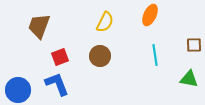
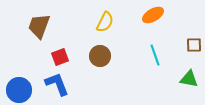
orange ellipse: moved 3 px right; rotated 35 degrees clockwise
cyan line: rotated 10 degrees counterclockwise
blue circle: moved 1 px right
